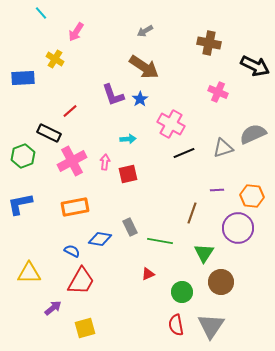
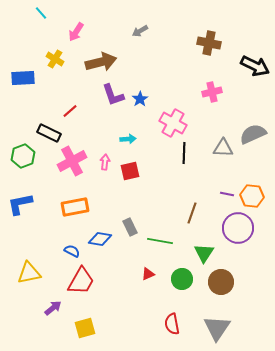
gray arrow at (145, 31): moved 5 px left
brown arrow at (144, 67): moved 43 px left, 5 px up; rotated 48 degrees counterclockwise
pink cross at (218, 92): moved 6 px left; rotated 36 degrees counterclockwise
pink cross at (171, 124): moved 2 px right, 1 px up
gray triangle at (223, 148): rotated 20 degrees clockwise
black line at (184, 153): rotated 65 degrees counterclockwise
red square at (128, 174): moved 2 px right, 3 px up
purple line at (217, 190): moved 10 px right, 4 px down; rotated 16 degrees clockwise
yellow triangle at (29, 273): rotated 10 degrees counterclockwise
green circle at (182, 292): moved 13 px up
red semicircle at (176, 325): moved 4 px left, 1 px up
gray triangle at (211, 326): moved 6 px right, 2 px down
